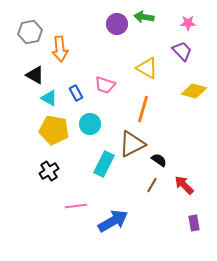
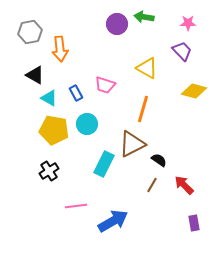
cyan circle: moved 3 px left
